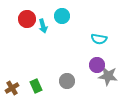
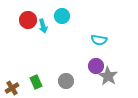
red circle: moved 1 px right, 1 px down
cyan semicircle: moved 1 px down
purple circle: moved 1 px left, 1 px down
gray star: rotated 24 degrees clockwise
gray circle: moved 1 px left
green rectangle: moved 4 px up
